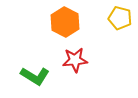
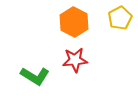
yellow pentagon: rotated 30 degrees clockwise
orange hexagon: moved 9 px right
